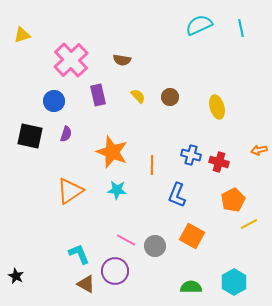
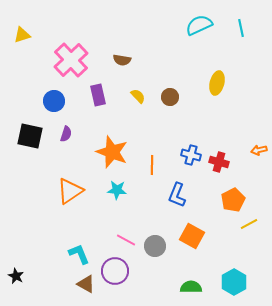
yellow ellipse: moved 24 px up; rotated 30 degrees clockwise
